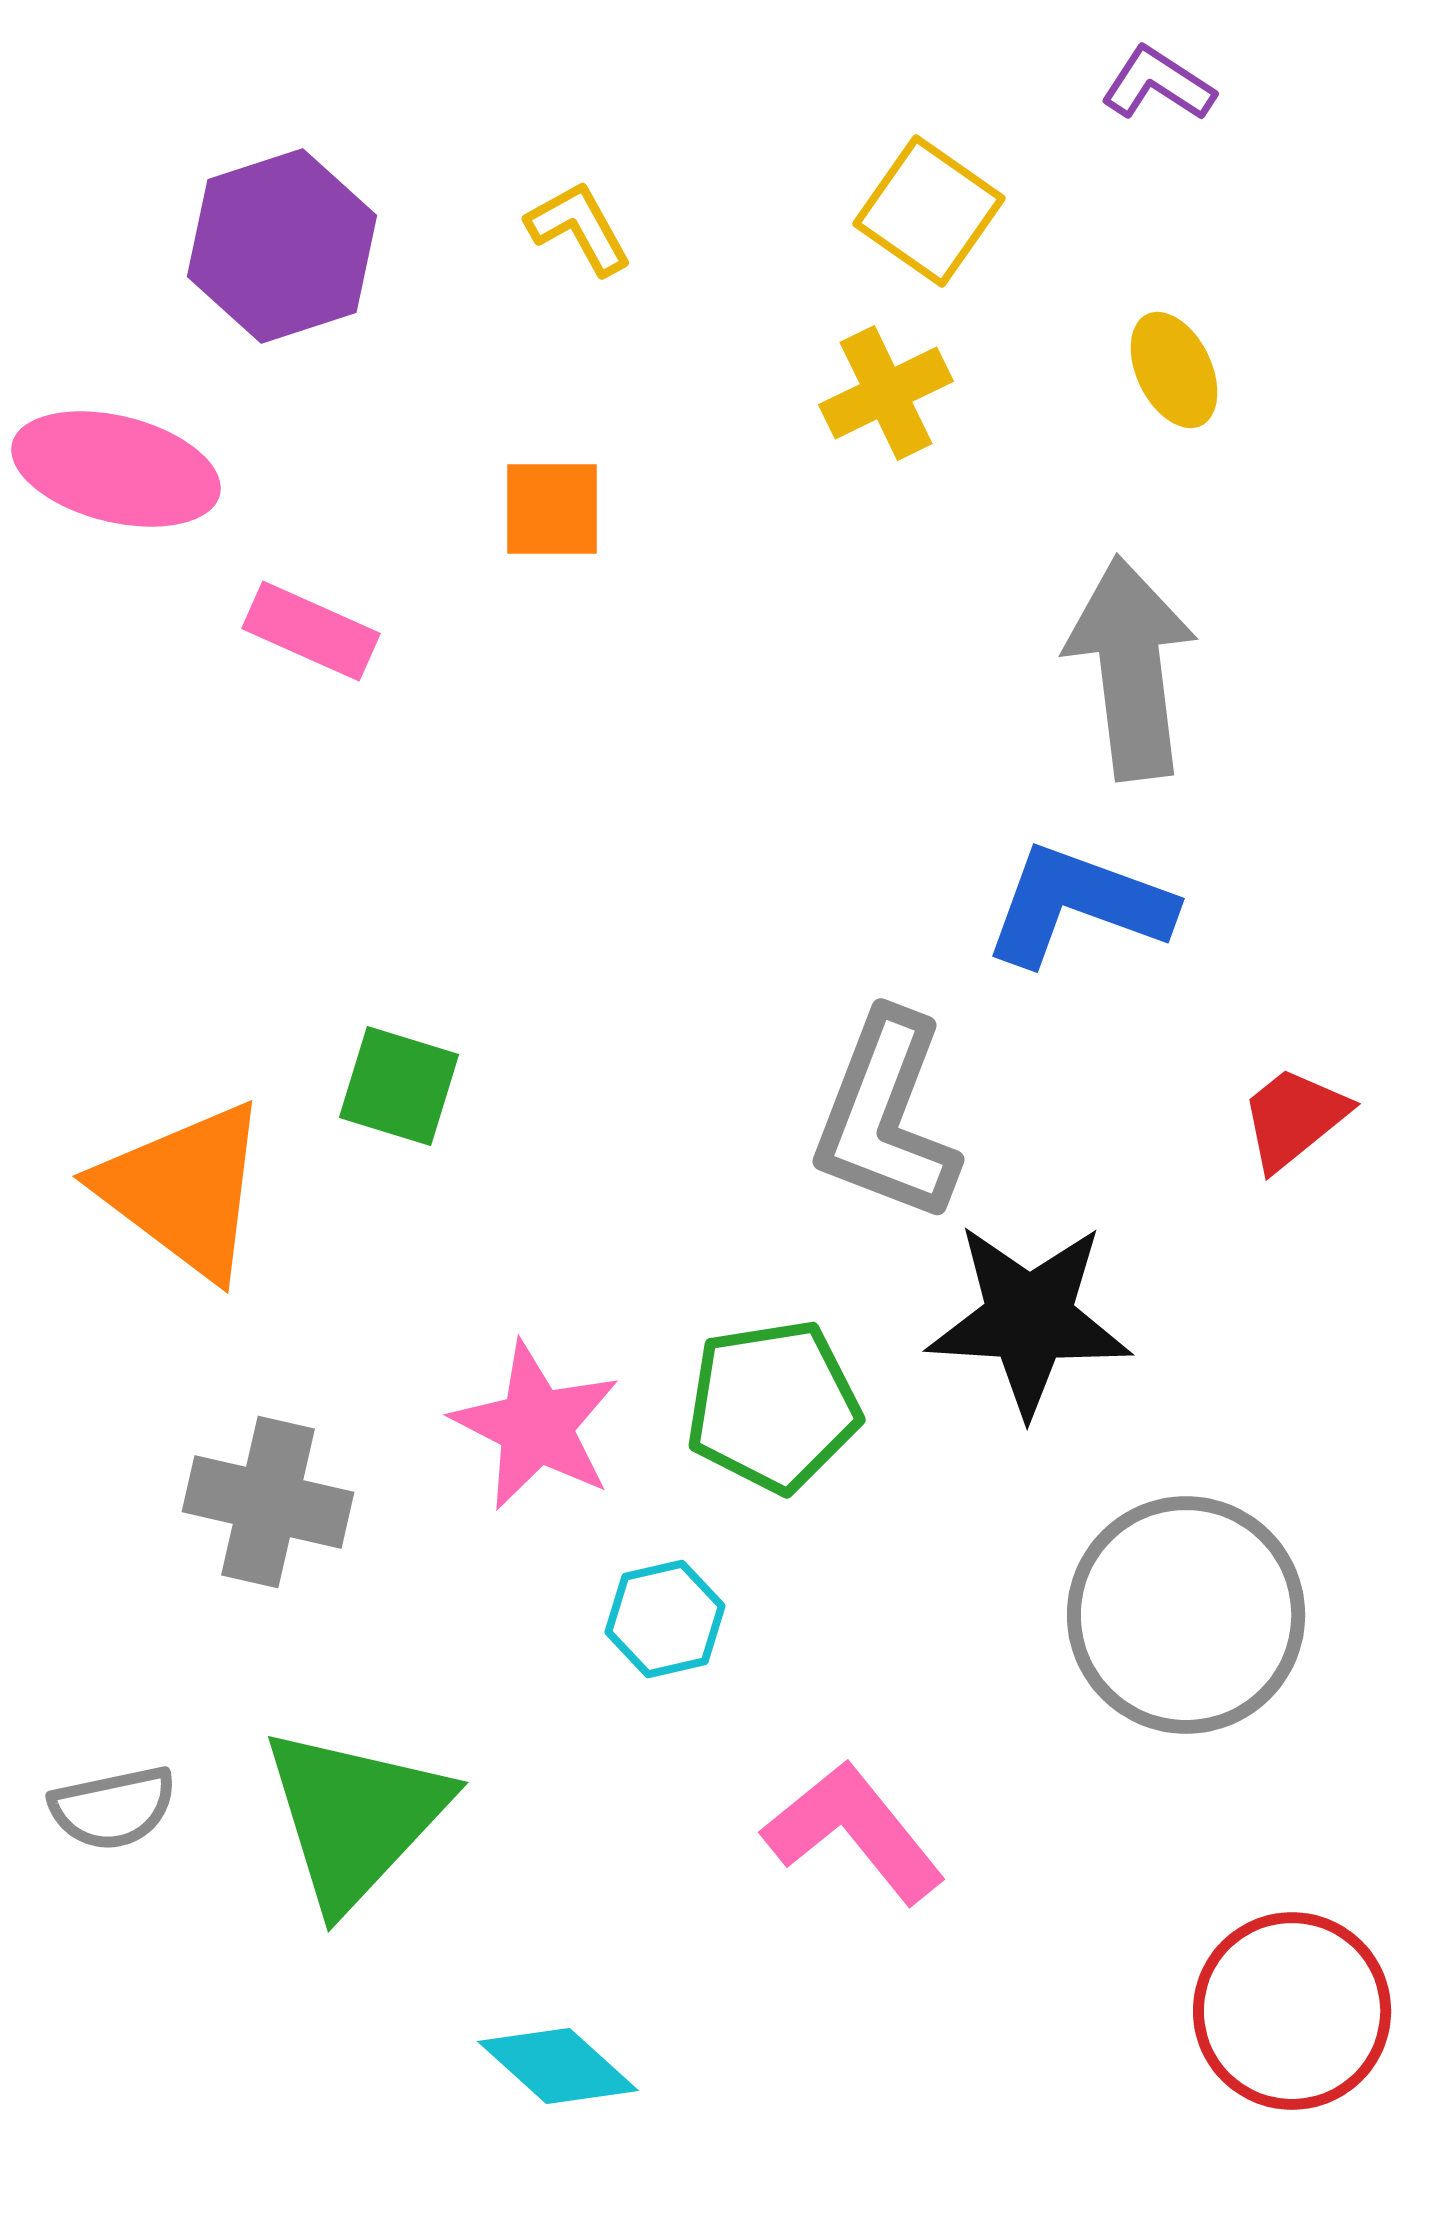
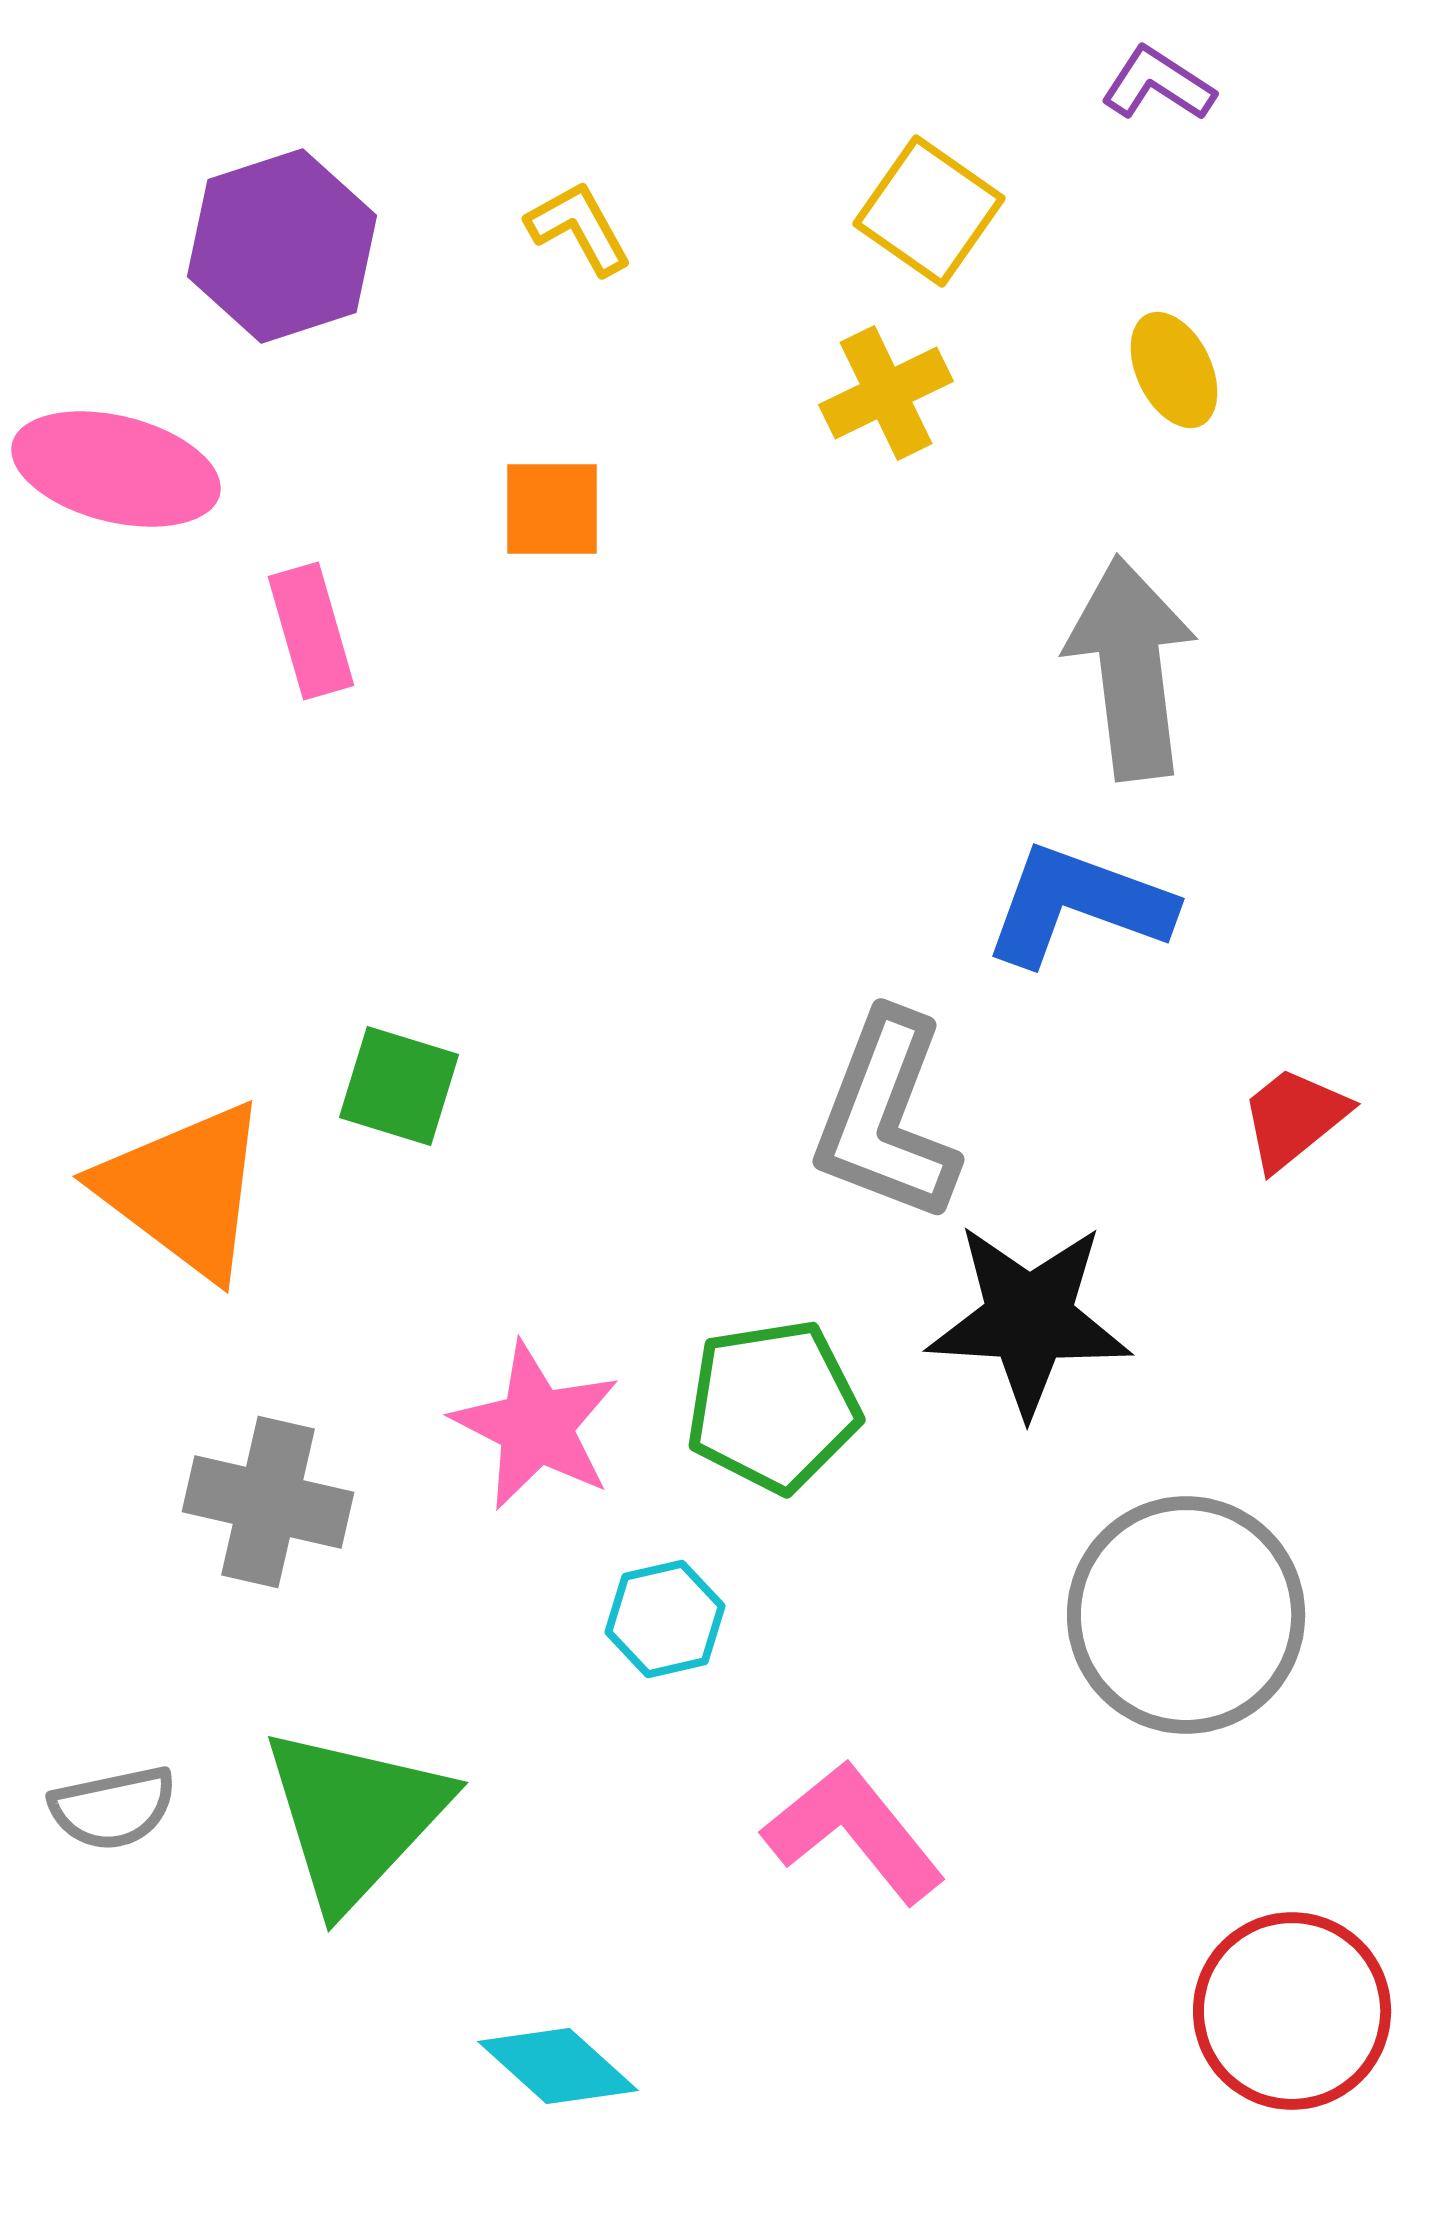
pink rectangle: rotated 50 degrees clockwise
